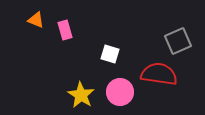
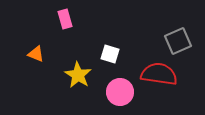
orange triangle: moved 34 px down
pink rectangle: moved 11 px up
yellow star: moved 3 px left, 20 px up
